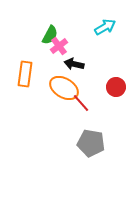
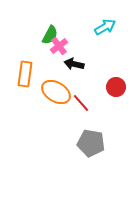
orange ellipse: moved 8 px left, 4 px down
